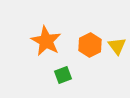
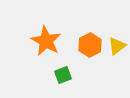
yellow triangle: rotated 30 degrees clockwise
